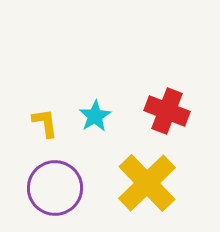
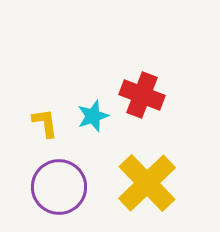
red cross: moved 25 px left, 16 px up
cyan star: moved 2 px left; rotated 12 degrees clockwise
purple circle: moved 4 px right, 1 px up
